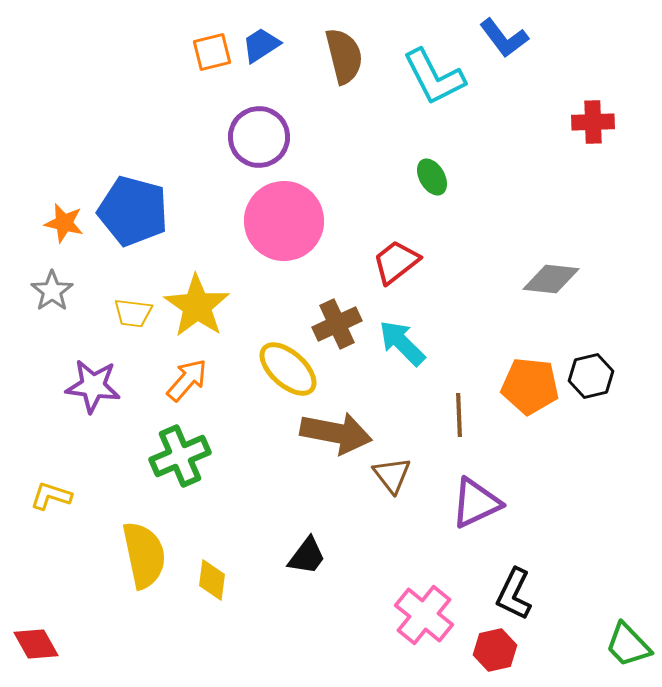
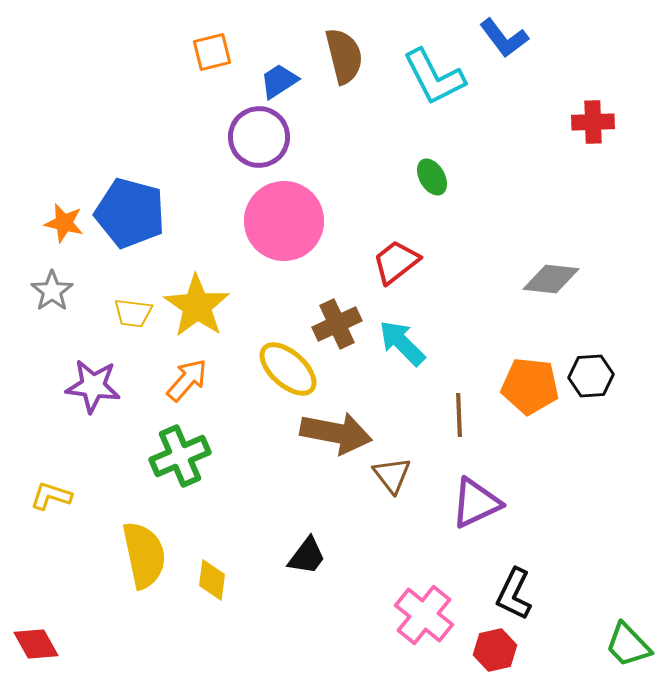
blue trapezoid: moved 18 px right, 36 px down
blue pentagon: moved 3 px left, 2 px down
black hexagon: rotated 9 degrees clockwise
